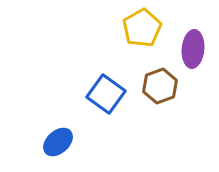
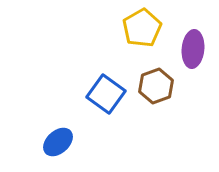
brown hexagon: moved 4 px left
